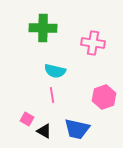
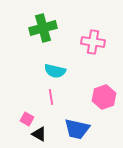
green cross: rotated 16 degrees counterclockwise
pink cross: moved 1 px up
pink line: moved 1 px left, 2 px down
black triangle: moved 5 px left, 3 px down
